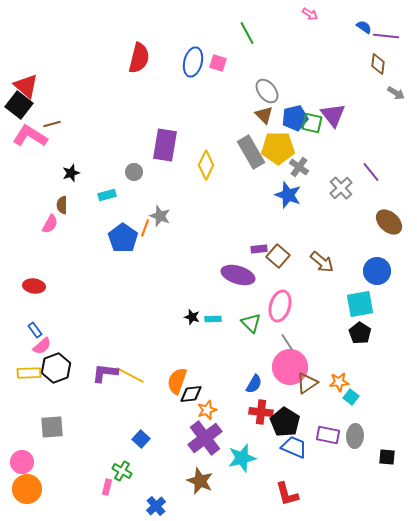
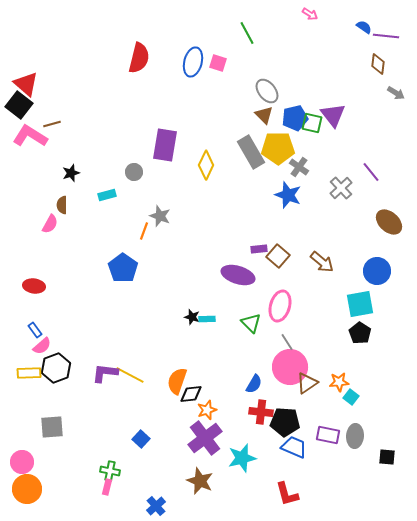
red triangle at (26, 86): moved 2 px up
orange line at (145, 228): moved 1 px left, 3 px down
blue pentagon at (123, 238): moved 30 px down
cyan rectangle at (213, 319): moved 6 px left
black pentagon at (285, 422): rotated 28 degrees counterclockwise
green cross at (122, 471): moved 12 px left; rotated 18 degrees counterclockwise
